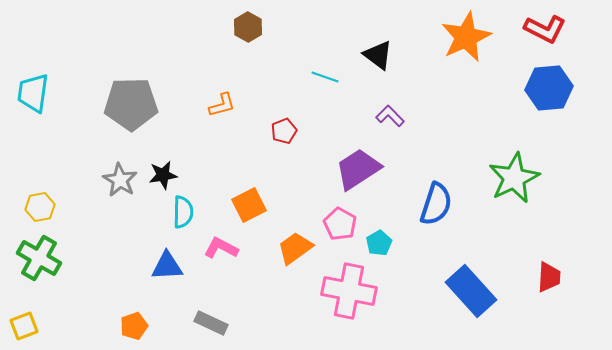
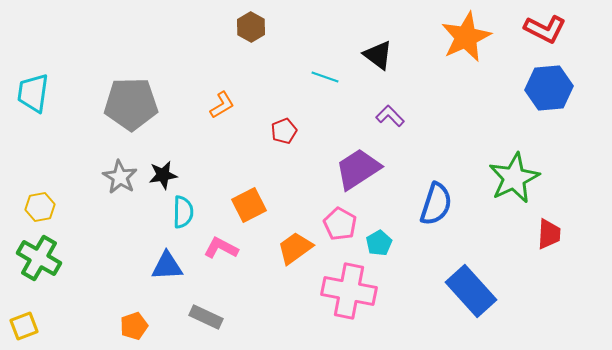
brown hexagon: moved 3 px right
orange L-shape: rotated 16 degrees counterclockwise
gray star: moved 3 px up
red trapezoid: moved 43 px up
gray rectangle: moved 5 px left, 6 px up
